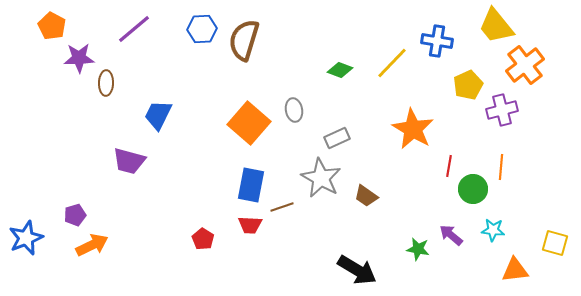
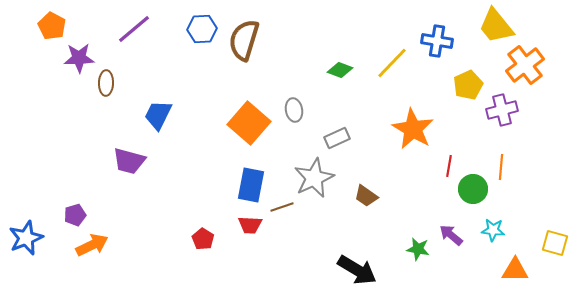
gray star: moved 7 px left; rotated 18 degrees clockwise
orange triangle: rotated 8 degrees clockwise
